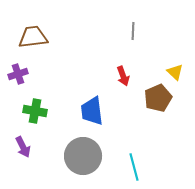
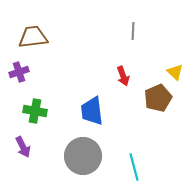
purple cross: moved 1 px right, 2 px up
